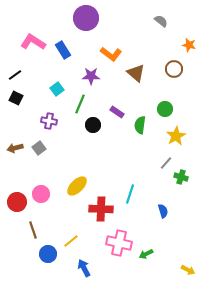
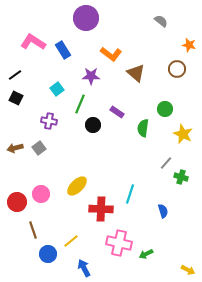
brown circle: moved 3 px right
green semicircle: moved 3 px right, 3 px down
yellow star: moved 7 px right, 2 px up; rotated 18 degrees counterclockwise
